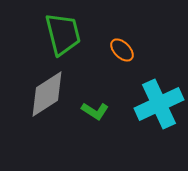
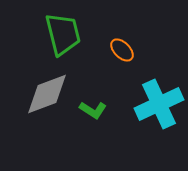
gray diamond: rotated 12 degrees clockwise
green L-shape: moved 2 px left, 1 px up
